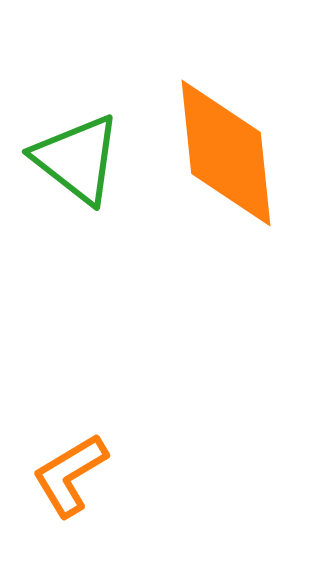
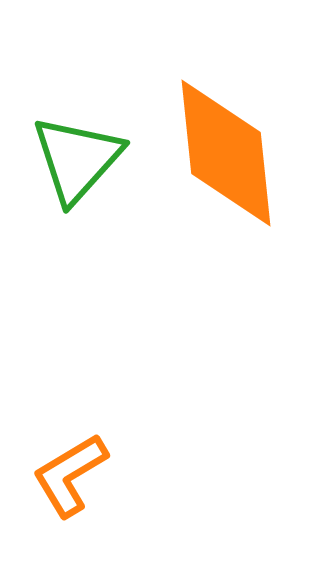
green triangle: rotated 34 degrees clockwise
